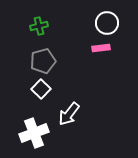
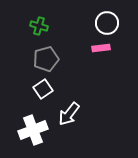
green cross: rotated 30 degrees clockwise
gray pentagon: moved 3 px right, 2 px up
white square: moved 2 px right; rotated 12 degrees clockwise
white cross: moved 1 px left, 3 px up
